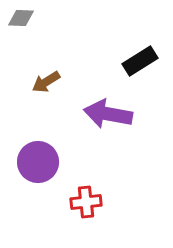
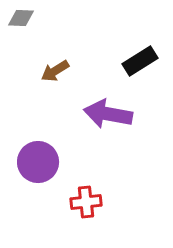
brown arrow: moved 9 px right, 11 px up
